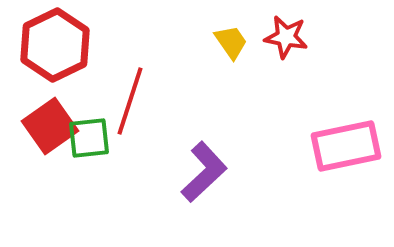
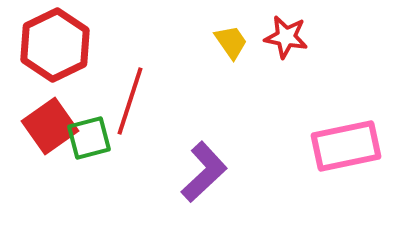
green square: rotated 9 degrees counterclockwise
